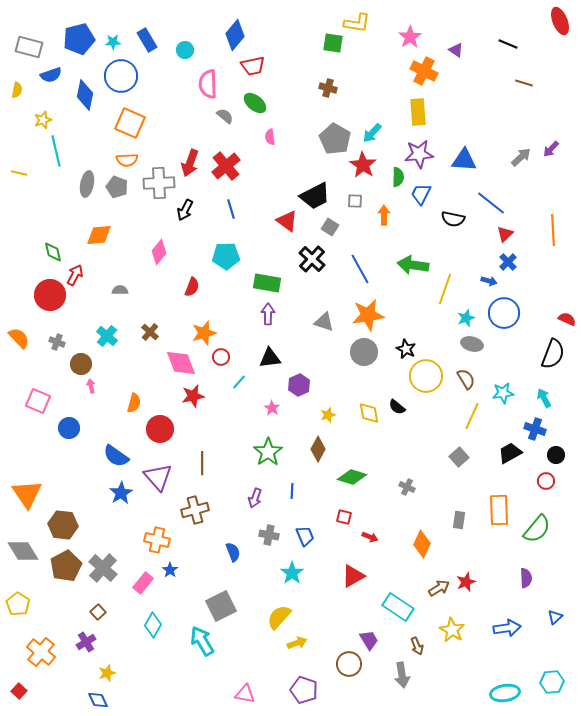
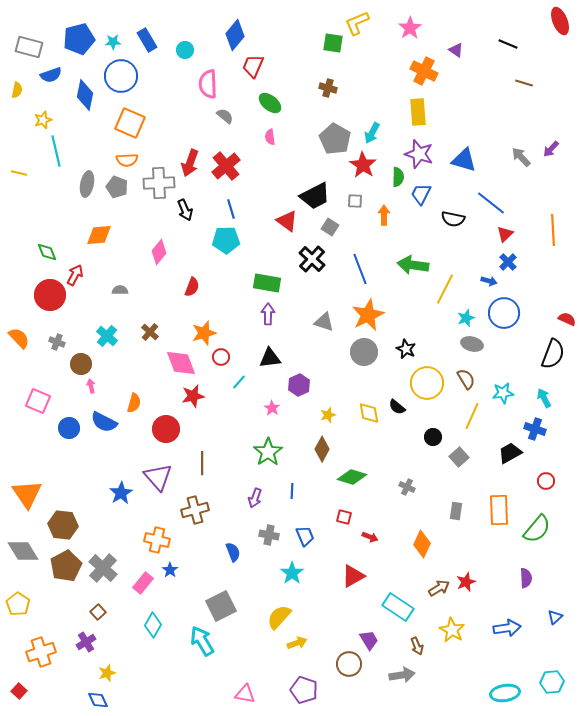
yellow L-shape at (357, 23): rotated 148 degrees clockwise
pink star at (410, 37): moved 9 px up
red trapezoid at (253, 66): rotated 125 degrees clockwise
green ellipse at (255, 103): moved 15 px right
cyan arrow at (372, 133): rotated 15 degrees counterclockwise
purple star at (419, 154): rotated 24 degrees clockwise
gray arrow at (521, 157): rotated 90 degrees counterclockwise
blue triangle at (464, 160): rotated 12 degrees clockwise
black arrow at (185, 210): rotated 50 degrees counterclockwise
green diamond at (53, 252): moved 6 px left; rotated 10 degrees counterclockwise
cyan pentagon at (226, 256): moved 16 px up
blue line at (360, 269): rotated 8 degrees clockwise
yellow line at (445, 289): rotated 8 degrees clockwise
orange star at (368, 315): rotated 16 degrees counterclockwise
yellow circle at (426, 376): moved 1 px right, 7 px down
red circle at (160, 429): moved 6 px right
brown diamond at (318, 449): moved 4 px right
black circle at (556, 455): moved 123 px left, 18 px up
blue semicircle at (116, 456): moved 12 px left, 34 px up; rotated 8 degrees counterclockwise
gray rectangle at (459, 520): moved 3 px left, 9 px up
orange cross at (41, 652): rotated 32 degrees clockwise
gray arrow at (402, 675): rotated 90 degrees counterclockwise
